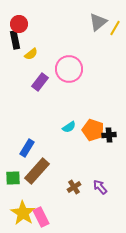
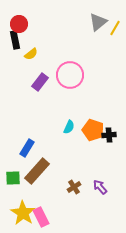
pink circle: moved 1 px right, 6 px down
cyan semicircle: rotated 32 degrees counterclockwise
